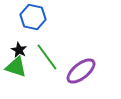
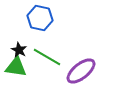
blue hexagon: moved 7 px right, 1 px down
green line: rotated 24 degrees counterclockwise
green triangle: rotated 10 degrees counterclockwise
